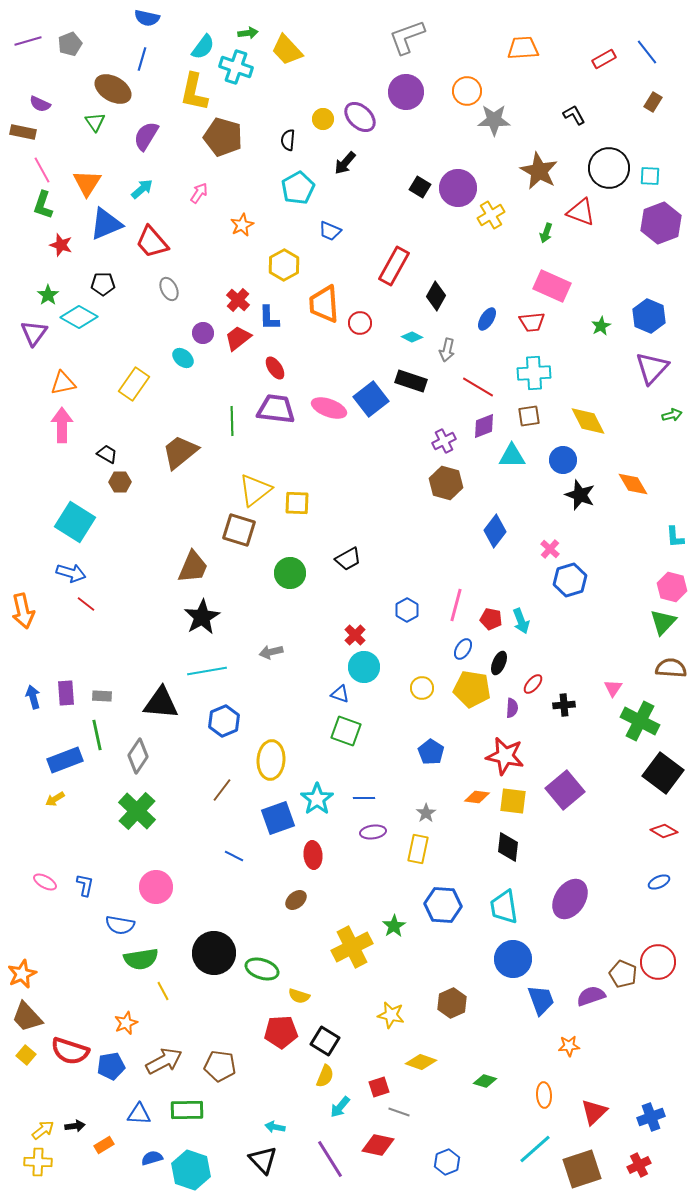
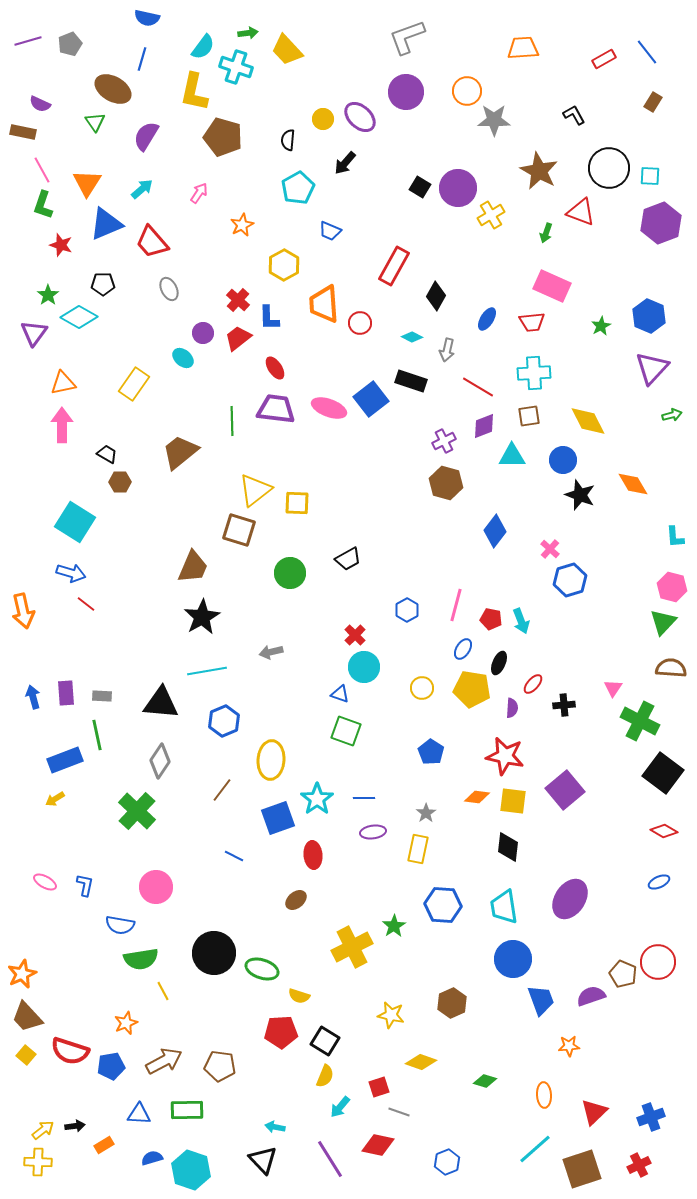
gray diamond at (138, 756): moved 22 px right, 5 px down
